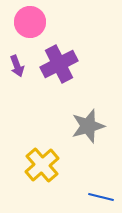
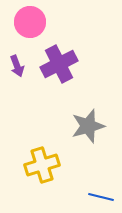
yellow cross: rotated 24 degrees clockwise
